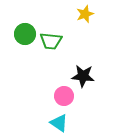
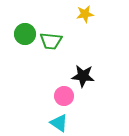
yellow star: rotated 12 degrees clockwise
